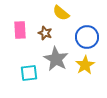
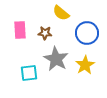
brown star: rotated 16 degrees counterclockwise
blue circle: moved 4 px up
